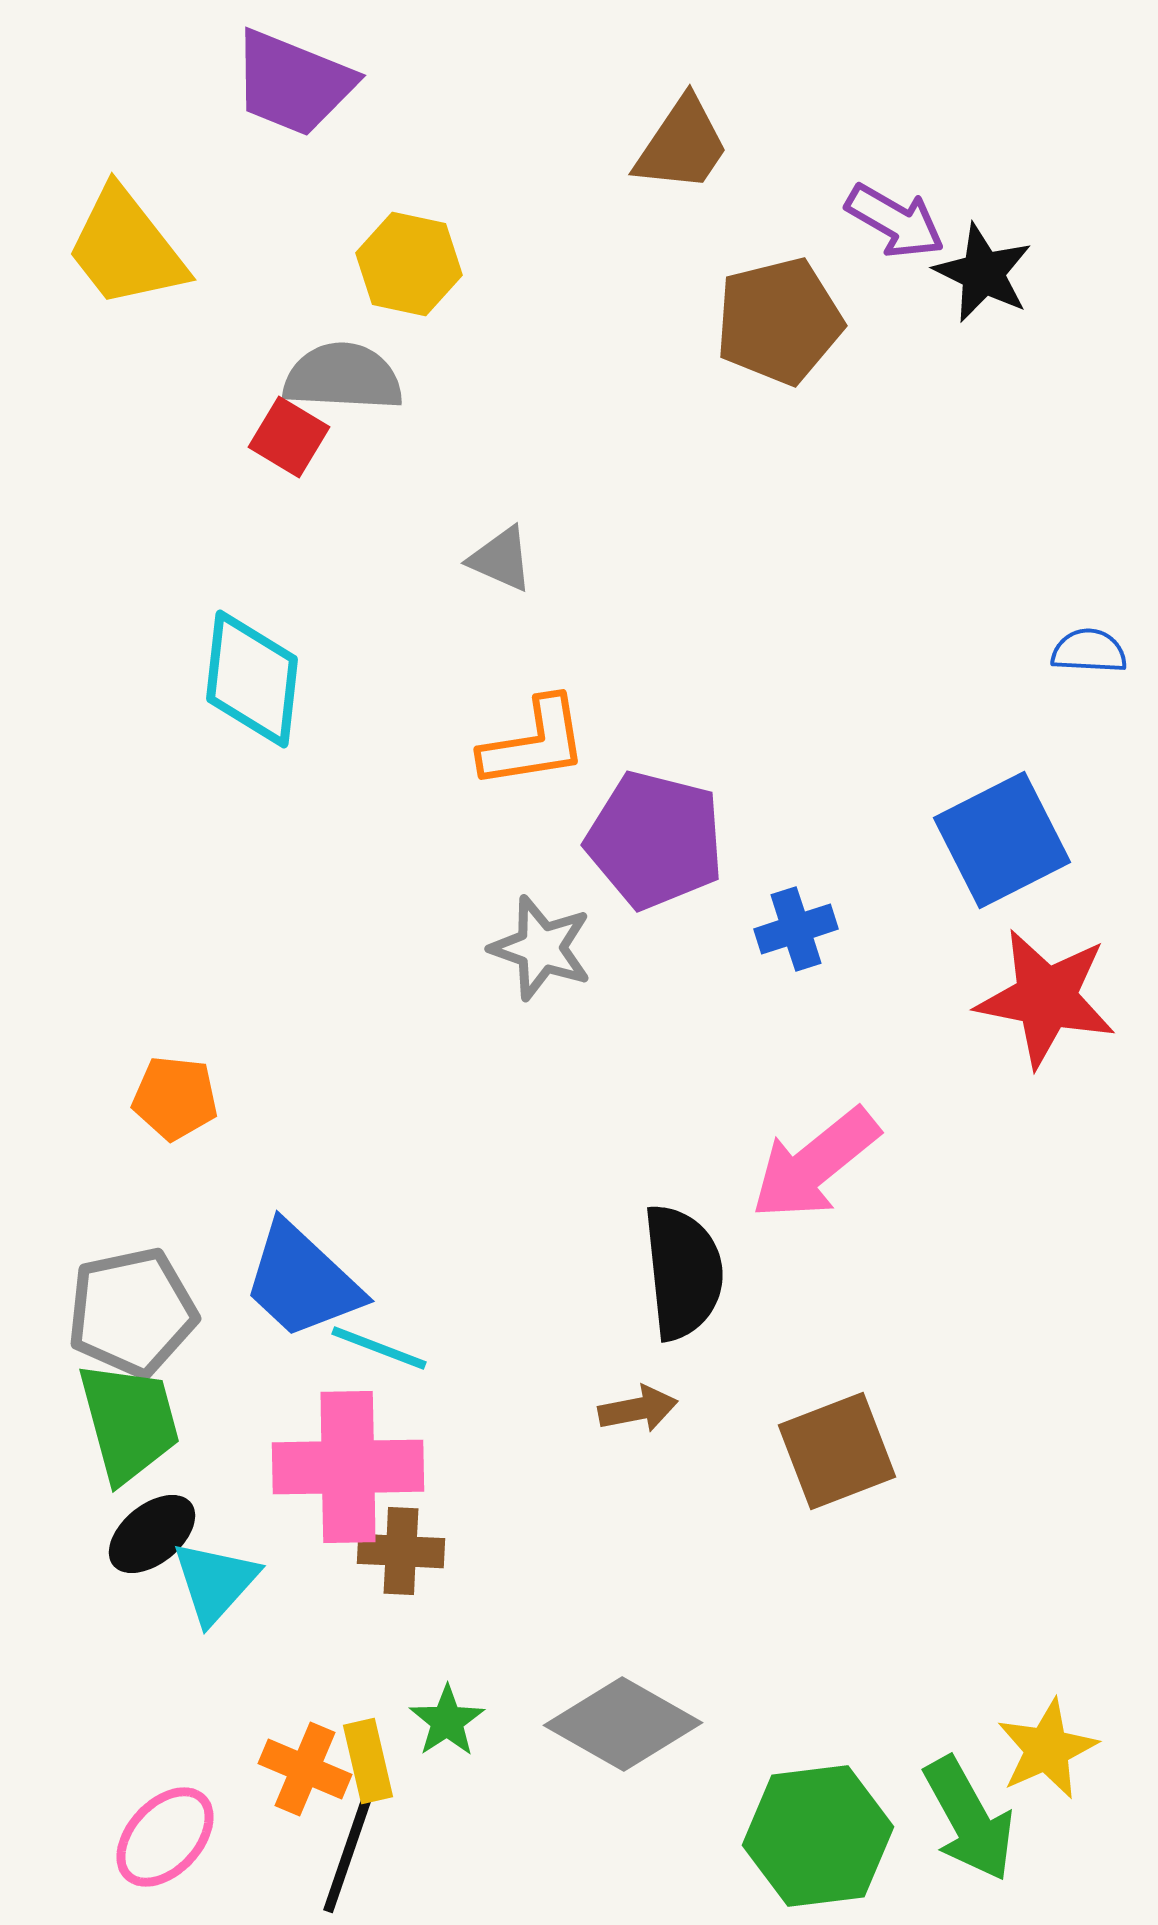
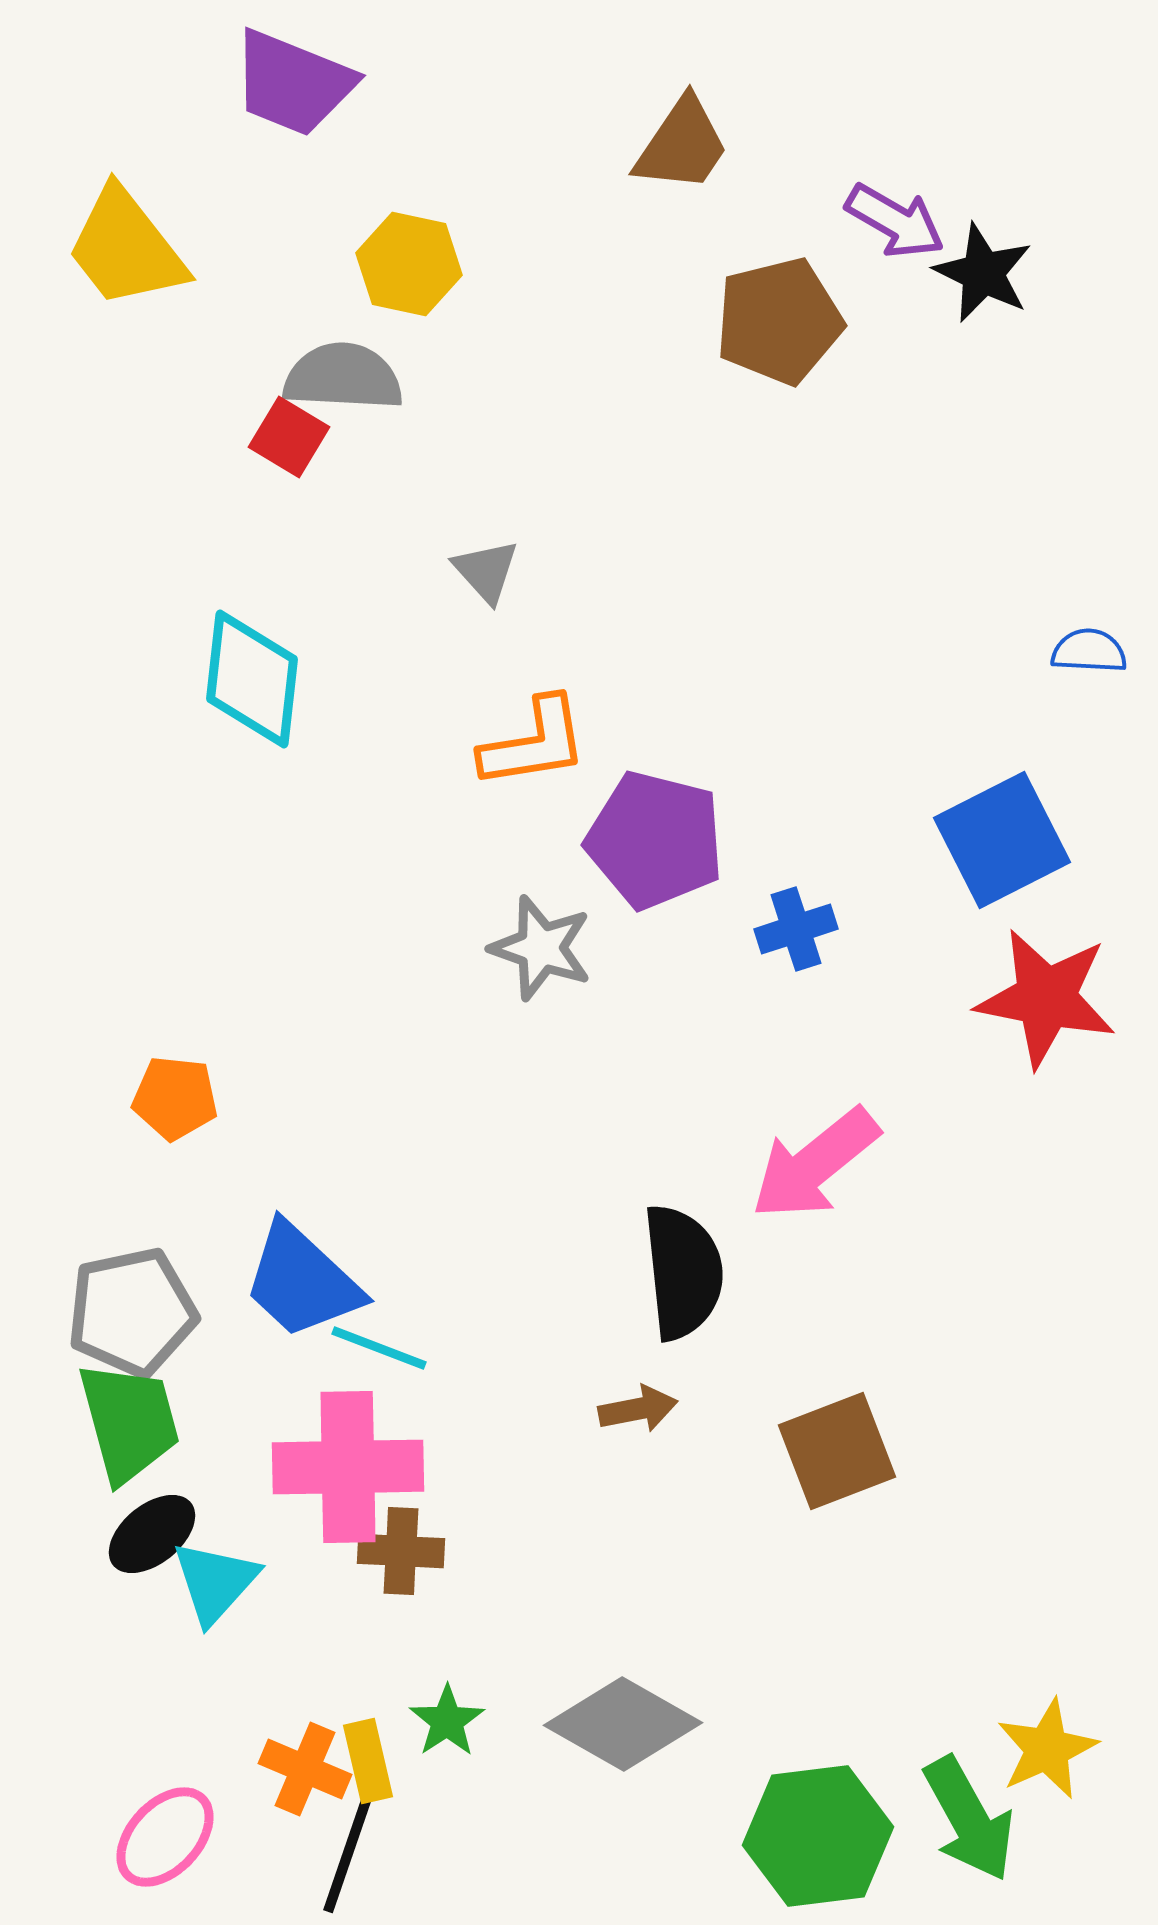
gray triangle: moved 15 px left, 12 px down; rotated 24 degrees clockwise
